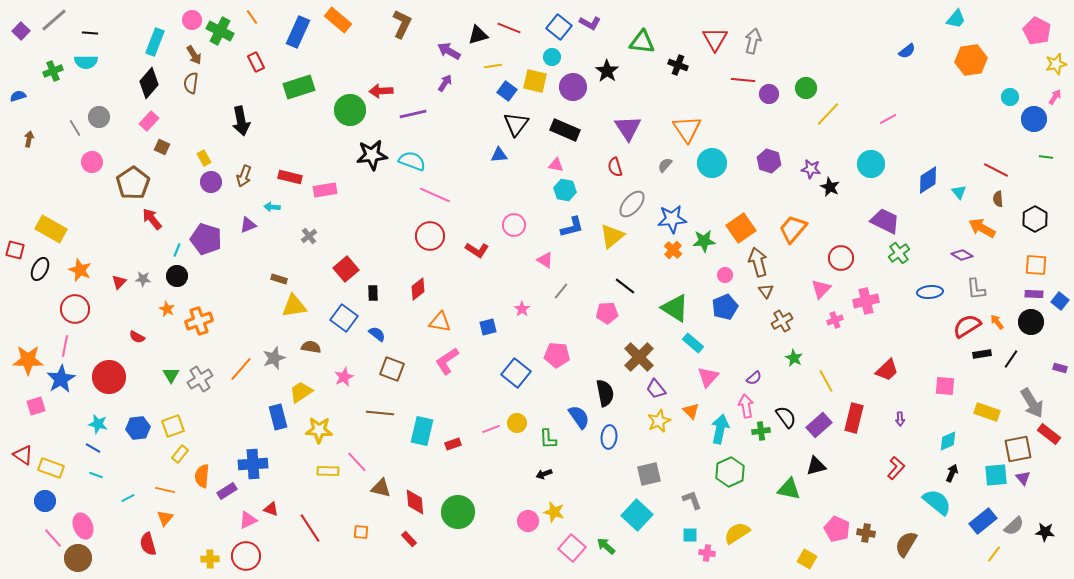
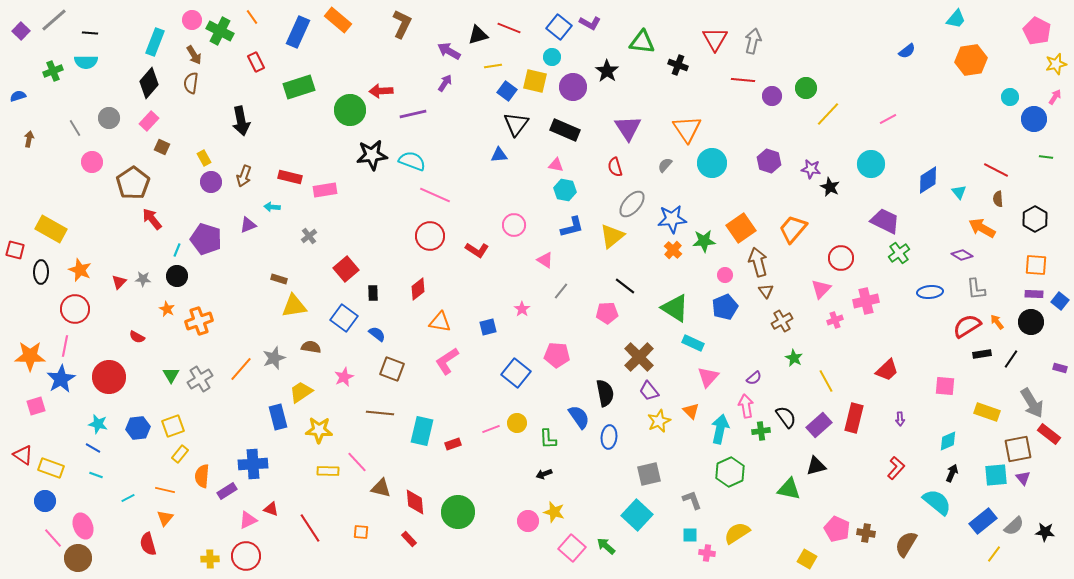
purple circle at (769, 94): moved 3 px right, 2 px down
gray circle at (99, 117): moved 10 px right, 1 px down
black ellipse at (40, 269): moved 1 px right, 3 px down; rotated 25 degrees counterclockwise
cyan rectangle at (693, 343): rotated 15 degrees counterclockwise
orange star at (28, 360): moved 2 px right, 4 px up
purple trapezoid at (656, 389): moved 7 px left, 2 px down
